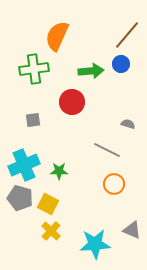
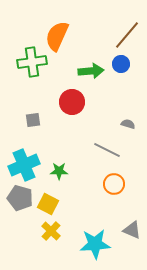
green cross: moved 2 px left, 7 px up
